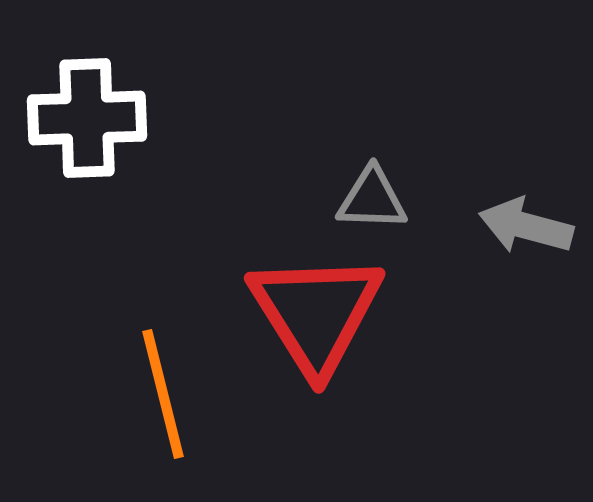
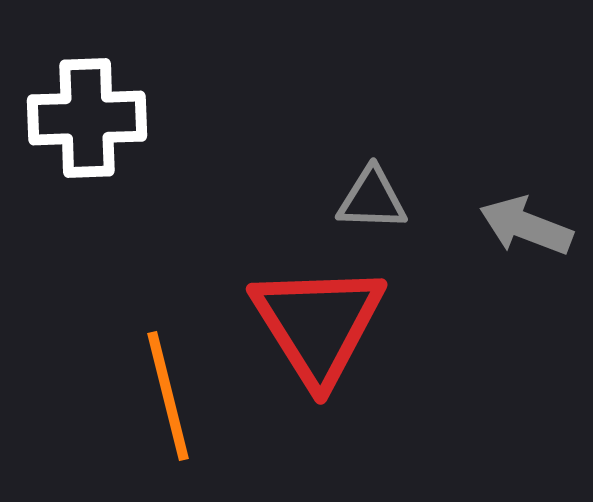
gray arrow: rotated 6 degrees clockwise
red triangle: moved 2 px right, 11 px down
orange line: moved 5 px right, 2 px down
